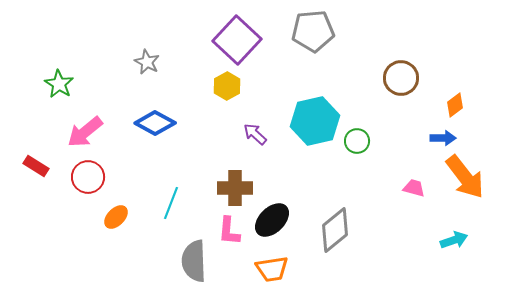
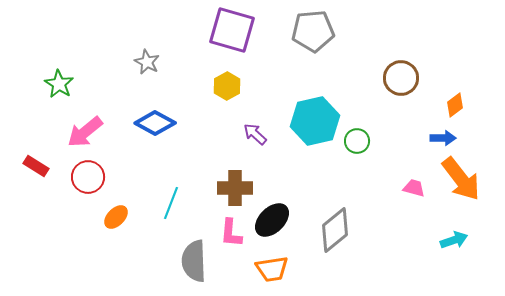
purple square: moved 5 px left, 10 px up; rotated 27 degrees counterclockwise
orange arrow: moved 4 px left, 2 px down
pink L-shape: moved 2 px right, 2 px down
